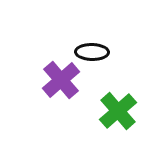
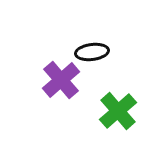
black ellipse: rotated 8 degrees counterclockwise
